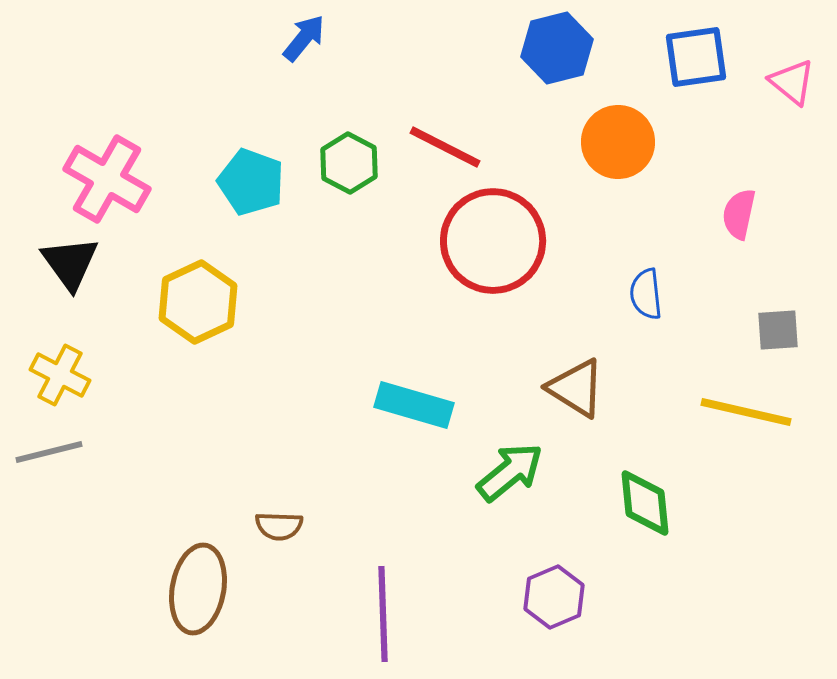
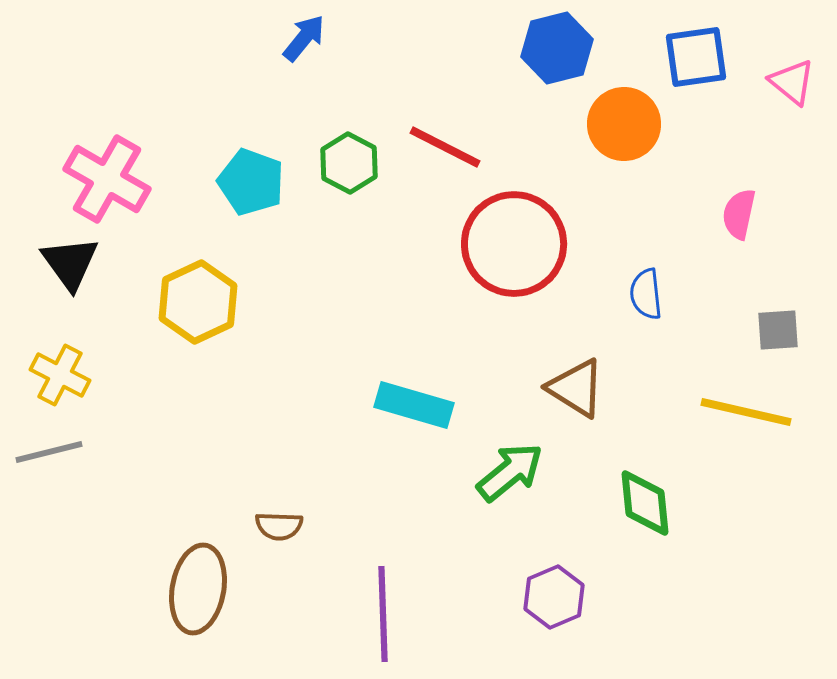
orange circle: moved 6 px right, 18 px up
red circle: moved 21 px right, 3 px down
